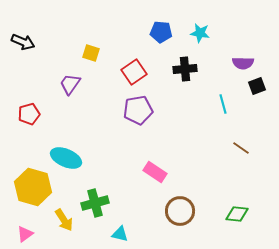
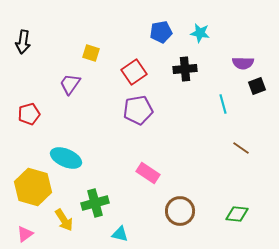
blue pentagon: rotated 15 degrees counterclockwise
black arrow: rotated 75 degrees clockwise
pink rectangle: moved 7 px left, 1 px down
